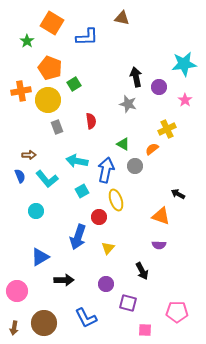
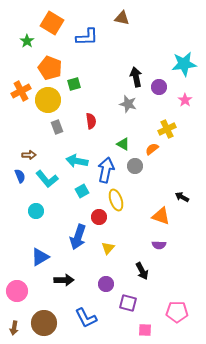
green square at (74, 84): rotated 16 degrees clockwise
orange cross at (21, 91): rotated 18 degrees counterclockwise
black arrow at (178, 194): moved 4 px right, 3 px down
